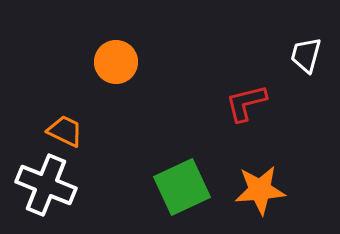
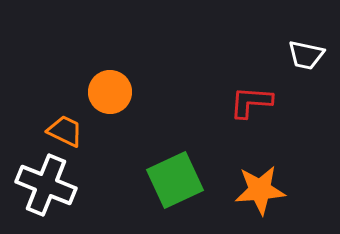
white trapezoid: rotated 93 degrees counterclockwise
orange circle: moved 6 px left, 30 px down
red L-shape: moved 5 px right, 1 px up; rotated 18 degrees clockwise
green square: moved 7 px left, 7 px up
